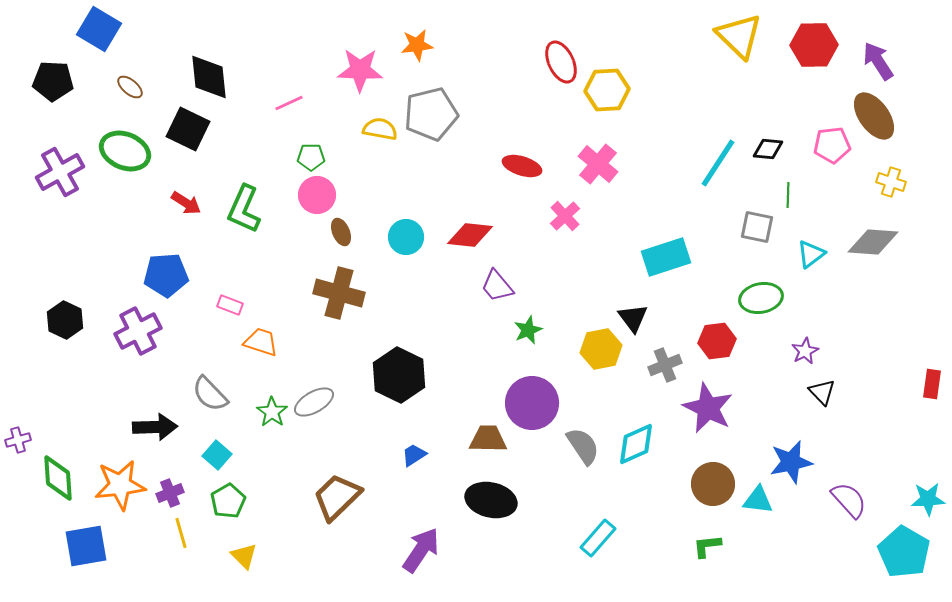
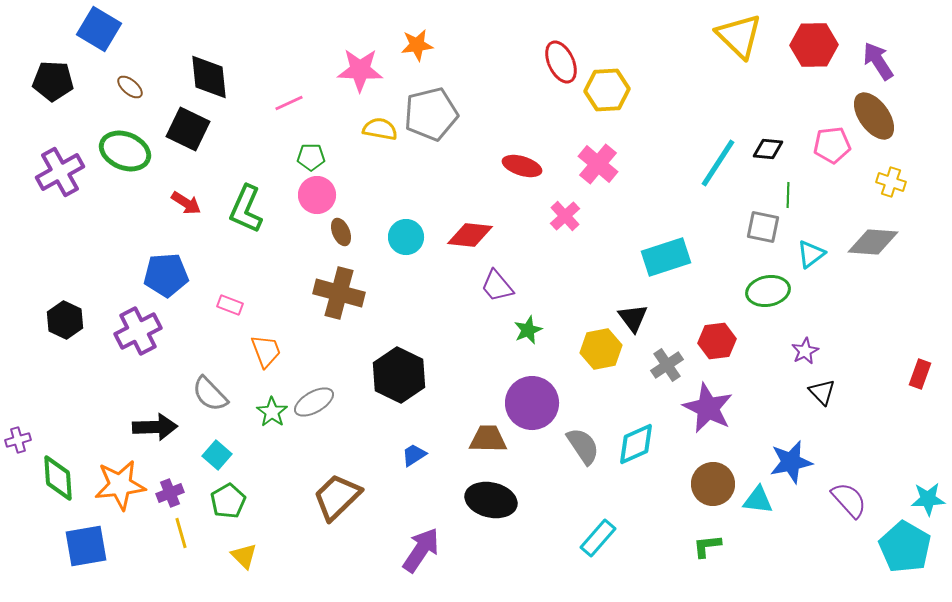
green L-shape at (244, 209): moved 2 px right
gray square at (757, 227): moved 6 px right
green ellipse at (761, 298): moved 7 px right, 7 px up
orange trapezoid at (261, 342): moved 5 px right, 9 px down; rotated 51 degrees clockwise
gray cross at (665, 365): moved 2 px right; rotated 12 degrees counterclockwise
red rectangle at (932, 384): moved 12 px left, 10 px up; rotated 12 degrees clockwise
cyan pentagon at (904, 552): moved 1 px right, 5 px up
